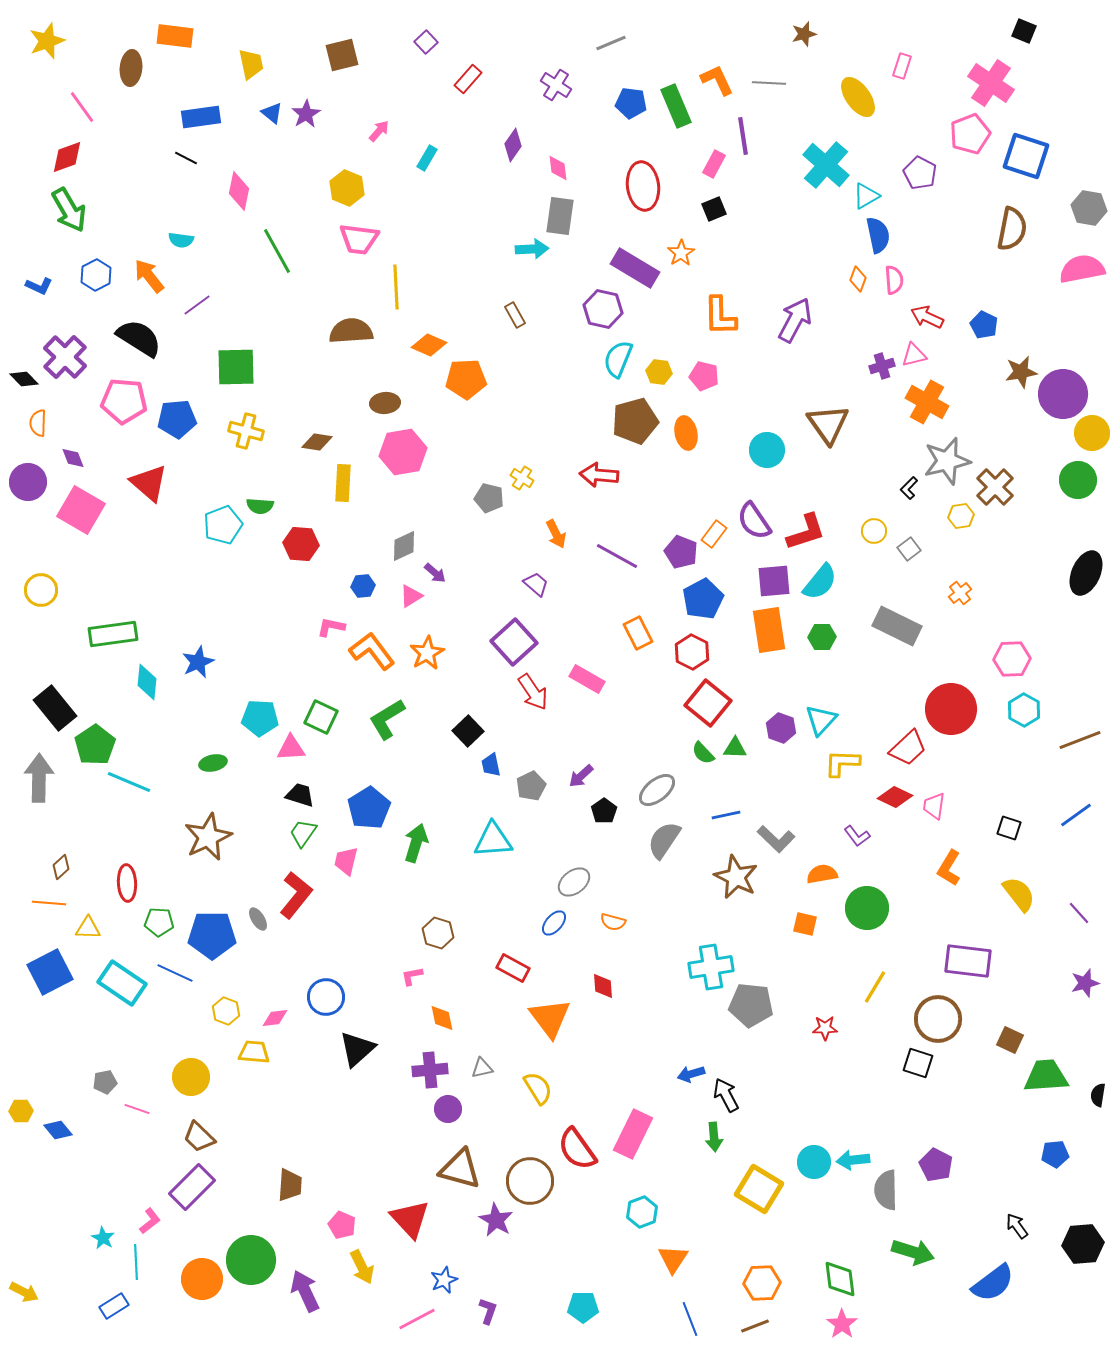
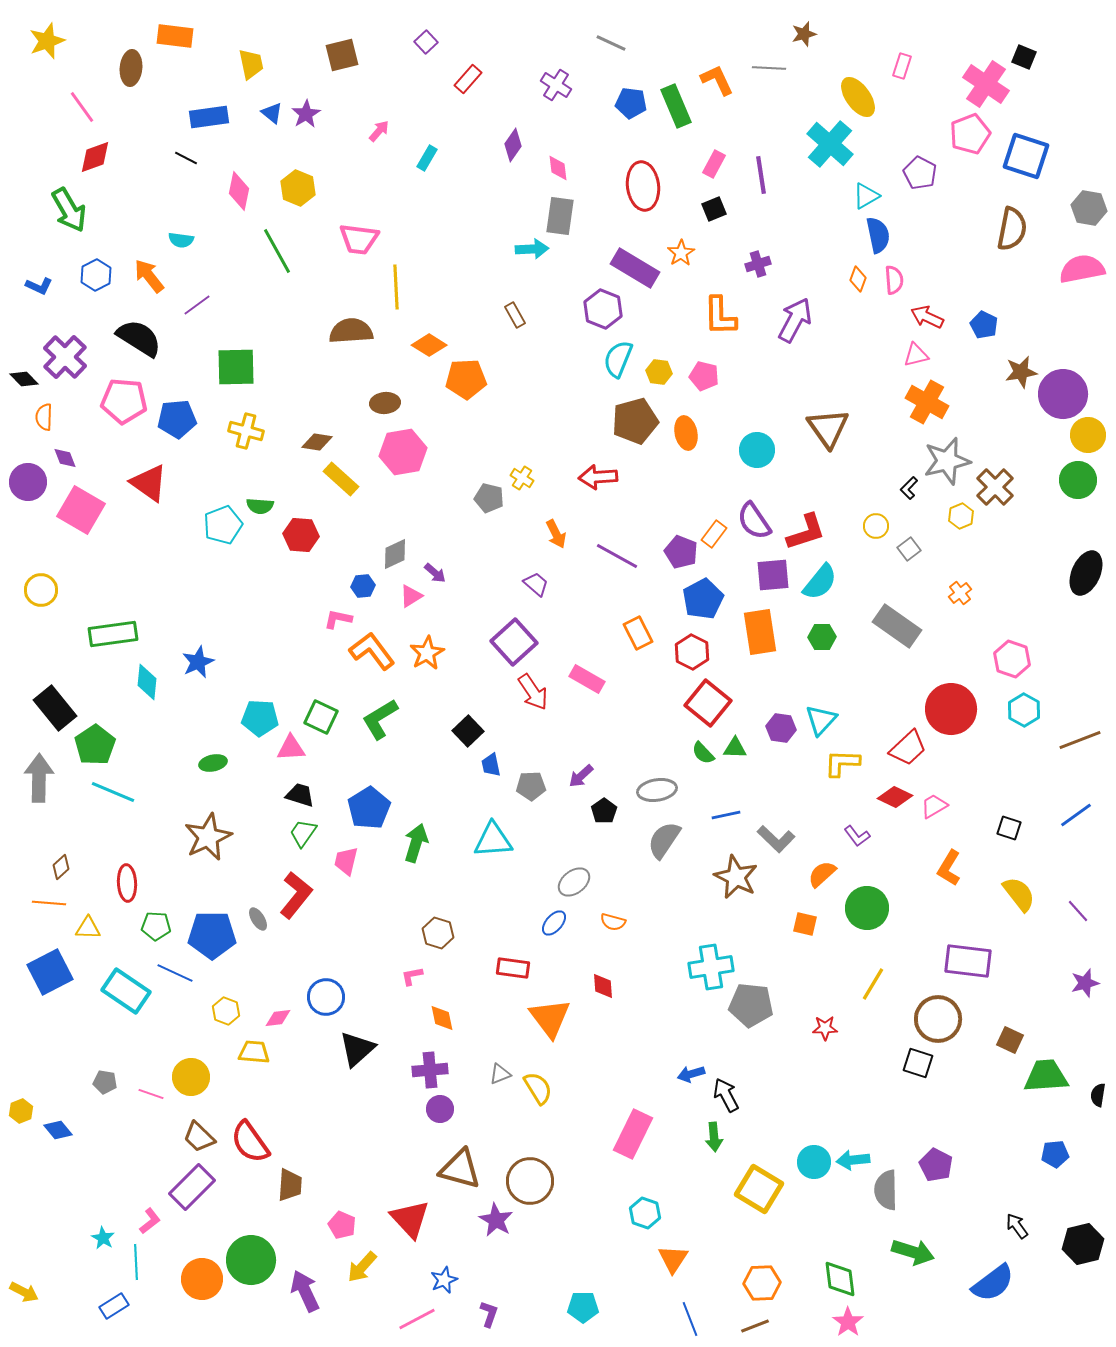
black square at (1024, 31): moved 26 px down
gray line at (611, 43): rotated 48 degrees clockwise
gray line at (769, 83): moved 15 px up
pink cross at (991, 83): moved 5 px left, 1 px down
blue rectangle at (201, 117): moved 8 px right
purple line at (743, 136): moved 18 px right, 39 px down
red diamond at (67, 157): moved 28 px right
cyan cross at (826, 165): moved 4 px right, 21 px up
yellow hexagon at (347, 188): moved 49 px left
purple hexagon at (603, 309): rotated 9 degrees clockwise
orange diamond at (429, 345): rotated 8 degrees clockwise
pink triangle at (914, 355): moved 2 px right
purple cross at (882, 366): moved 124 px left, 102 px up
orange semicircle at (38, 423): moved 6 px right, 6 px up
brown triangle at (828, 424): moved 4 px down
yellow circle at (1092, 433): moved 4 px left, 2 px down
cyan circle at (767, 450): moved 10 px left
purple diamond at (73, 458): moved 8 px left
red arrow at (599, 475): moved 1 px left, 2 px down; rotated 9 degrees counterclockwise
red triangle at (149, 483): rotated 6 degrees counterclockwise
yellow rectangle at (343, 483): moved 2 px left, 4 px up; rotated 51 degrees counterclockwise
yellow hexagon at (961, 516): rotated 15 degrees counterclockwise
yellow circle at (874, 531): moved 2 px right, 5 px up
red hexagon at (301, 544): moved 9 px up
gray diamond at (404, 546): moved 9 px left, 8 px down
purple square at (774, 581): moved 1 px left, 6 px up
gray rectangle at (897, 626): rotated 9 degrees clockwise
pink L-shape at (331, 627): moved 7 px right, 8 px up
orange rectangle at (769, 630): moved 9 px left, 2 px down
pink hexagon at (1012, 659): rotated 21 degrees clockwise
green L-shape at (387, 719): moved 7 px left
purple hexagon at (781, 728): rotated 12 degrees counterclockwise
cyan line at (129, 782): moved 16 px left, 10 px down
gray pentagon at (531, 786): rotated 24 degrees clockwise
gray ellipse at (657, 790): rotated 30 degrees clockwise
pink trapezoid at (934, 806): rotated 52 degrees clockwise
orange semicircle at (822, 874): rotated 32 degrees counterclockwise
purple line at (1079, 913): moved 1 px left, 2 px up
green pentagon at (159, 922): moved 3 px left, 4 px down
red rectangle at (513, 968): rotated 20 degrees counterclockwise
cyan rectangle at (122, 983): moved 4 px right, 8 px down
yellow line at (875, 987): moved 2 px left, 3 px up
pink diamond at (275, 1018): moved 3 px right
gray triangle at (482, 1068): moved 18 px right, 6 px down; rotated 10 degrees counterclockwise
gray pentagon at (105, 1082): rotated 20 degrees clockwise
pink line at (137, 1109): moved 14 px right, 15 px up
purple circle at (448, 1109): moved 8 px left
yellow hexagon at (21, 1111): rotated 20 degrees counterclockwise
red semicircle at (577, 1149): moved 327 px left, 7 px up
cyan hexagon at (642, 1212): moved 3 px right, 1 px down; rotated 20 degrees counterclockwise
black hexagon at (1083, 1244): rotated 9 degrees counterclockwise
yellow arrow at (362, 1267): rotated 68 degrees clockwise
purple L-shape at (488, 1311): moved 1 px right, 3 px down
pink star at (842, 1324): moved 6 px right, 2 px up
